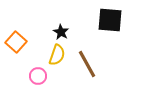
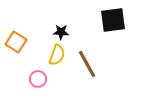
black square: moved 3 px right; rotated 12 degrees counterclockwise
black star: rotated 28 degrees counterclockwise
orange square: rotated 10 degrees counterclockwise
pink circle: moved 3 px down
